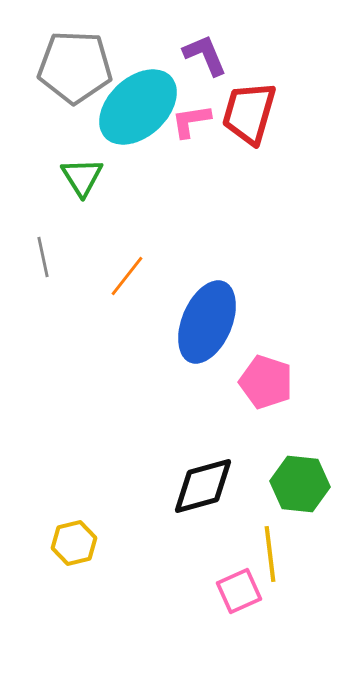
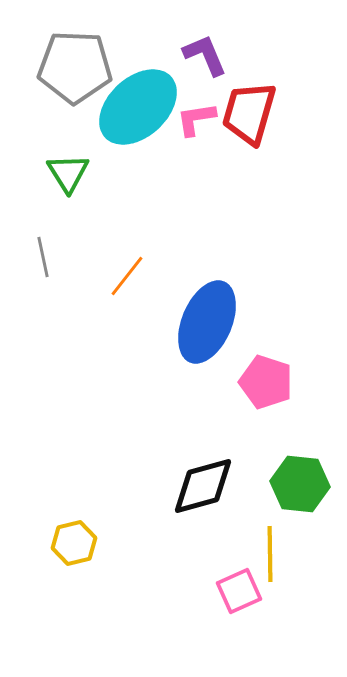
pink L-shape: moved 5 px right, 2 px up
green triangle: moved 14 px left, 4 px up
yellow line: rotated 6 degrees clockwise
